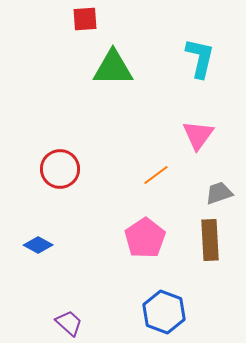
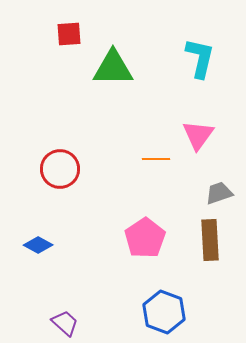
red square: moved 16 px left, 15 px down
orange line: moved 16 px up; rotated 36 degrees clockwise
purple trapezoid: moved 4 px left
